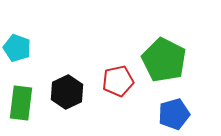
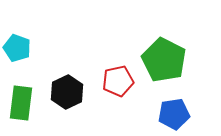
blue pentagon: rotated 8 degrees clockwise
